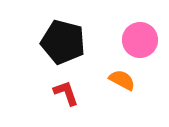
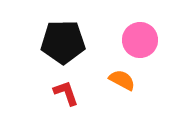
black pentagon: rotated 15 degrees counterclockwise
